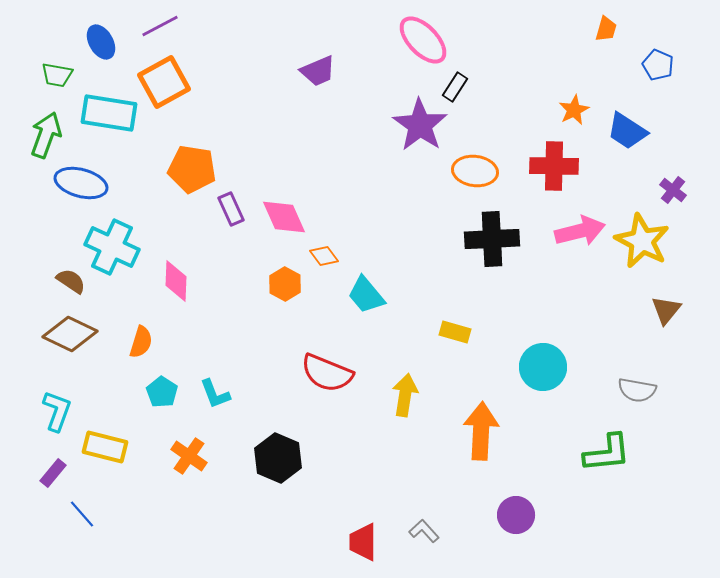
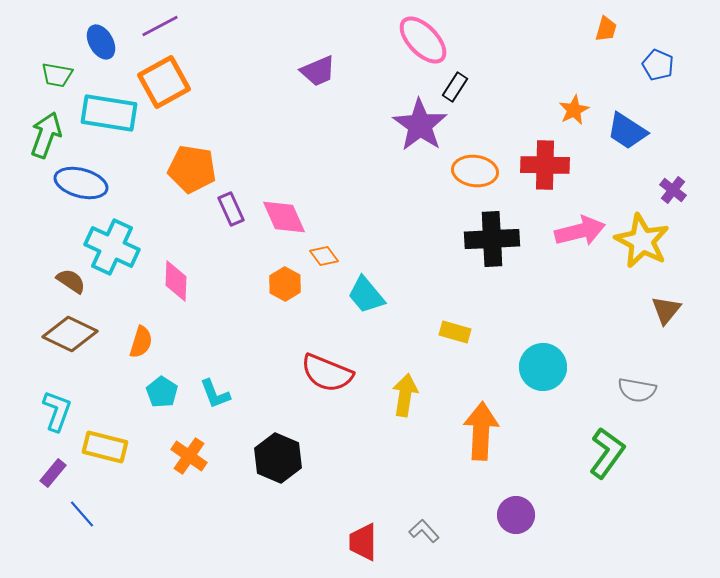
red cross at (554, 166): moved 9 px left, 1 px up
green L-shape at (607, 453): rotated 48 degrees counterclockwise
